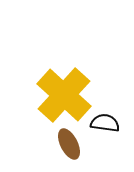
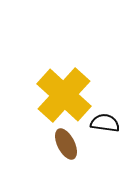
brown ellipse: moved 3 px left
